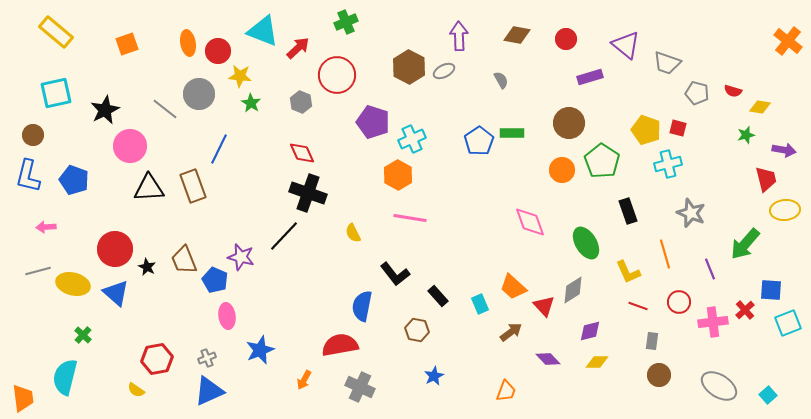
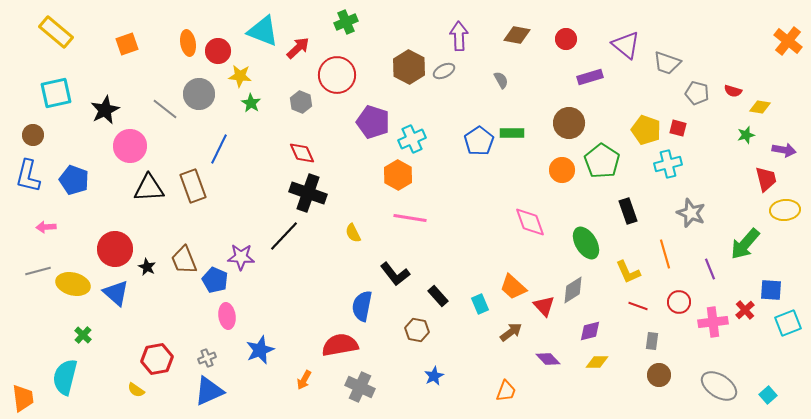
purple star at (241, 257): rotated 12 degrees counterclockwise
